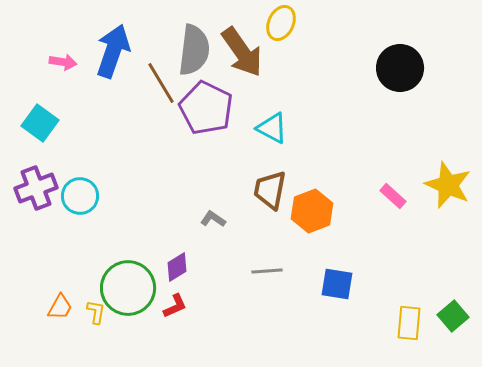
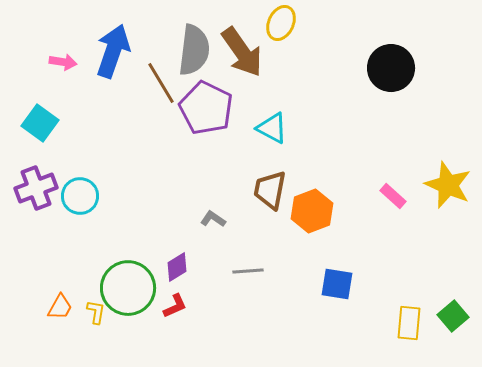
black circle: moved 9 px left
gray line: moved 19 px left
